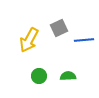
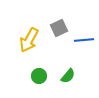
green semicircle: rotated 133 degrees clockwise
